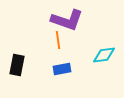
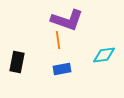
black rectangle: moved 3 px up
